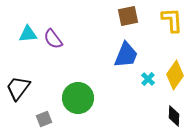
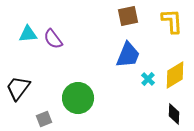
yellow L-shape: moved 1 px down
blue trapezoid: moved 2 px right
yellow diamond: rotated 24 degrees clockwise
black diamond: moved 2 px up
